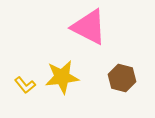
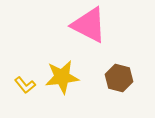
pink triangle: moved 2 px up
brown hexagon: moved 3 px left
